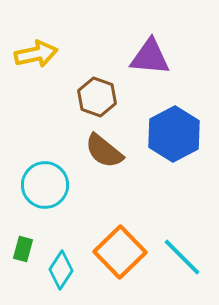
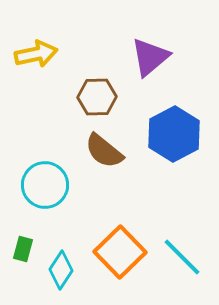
purple triangle: rotated 45 degrees counterclockwise
brown hexagon: rotated 21 degrees counterclockwise
